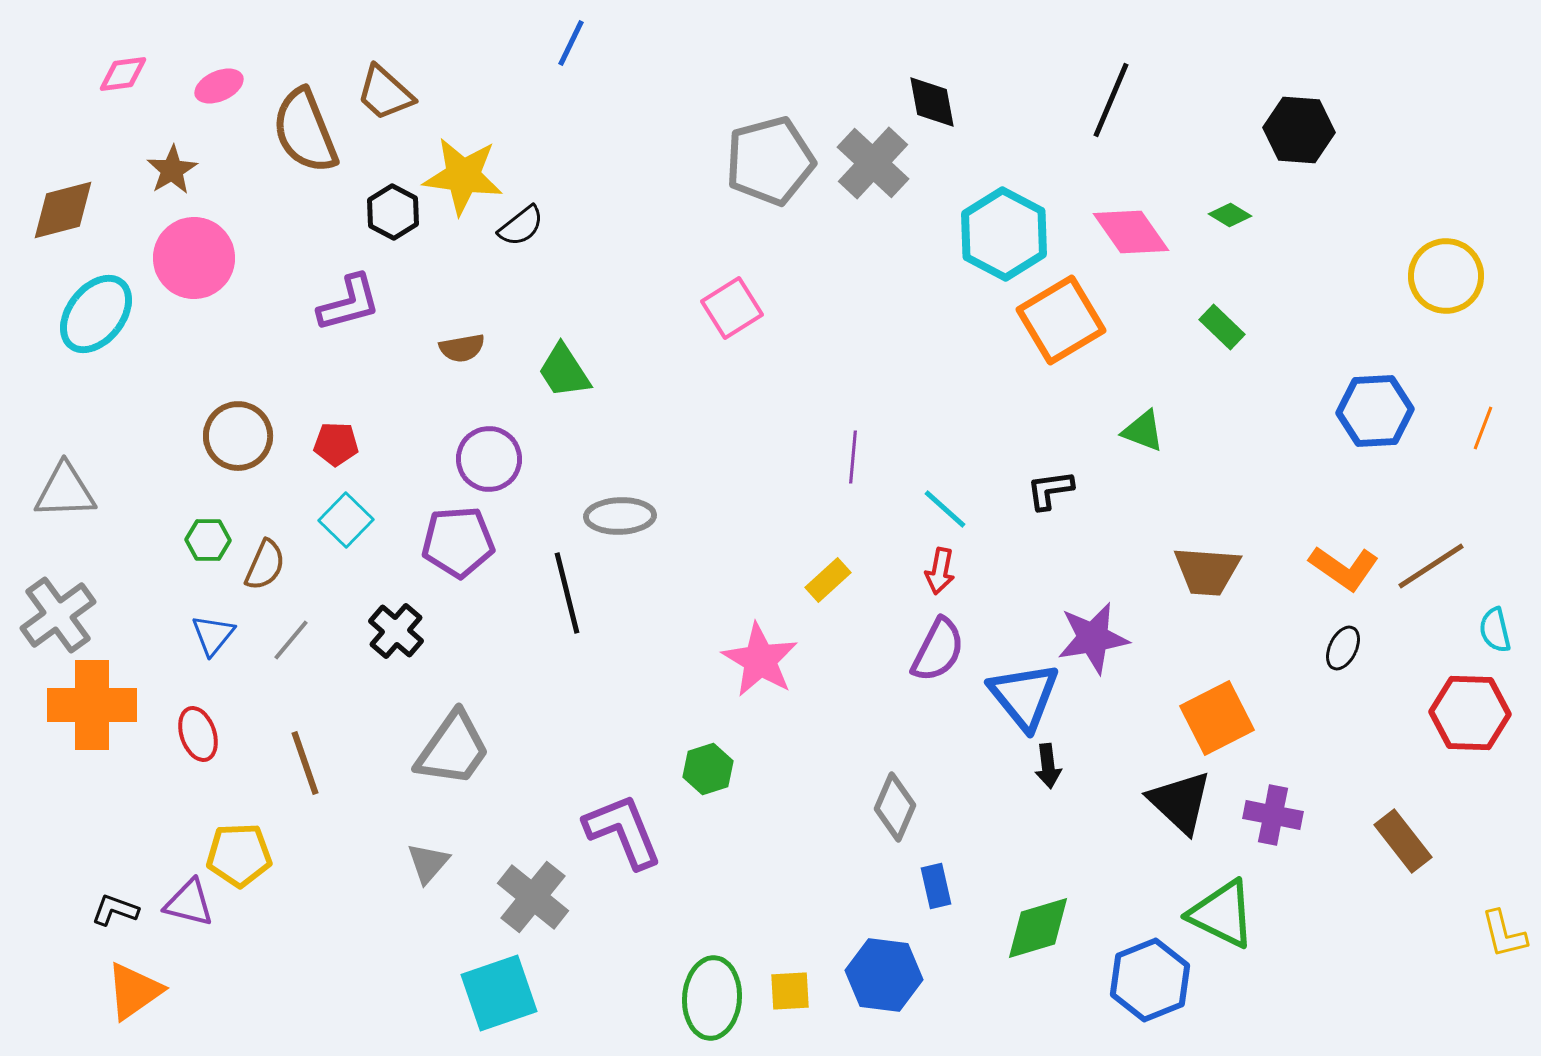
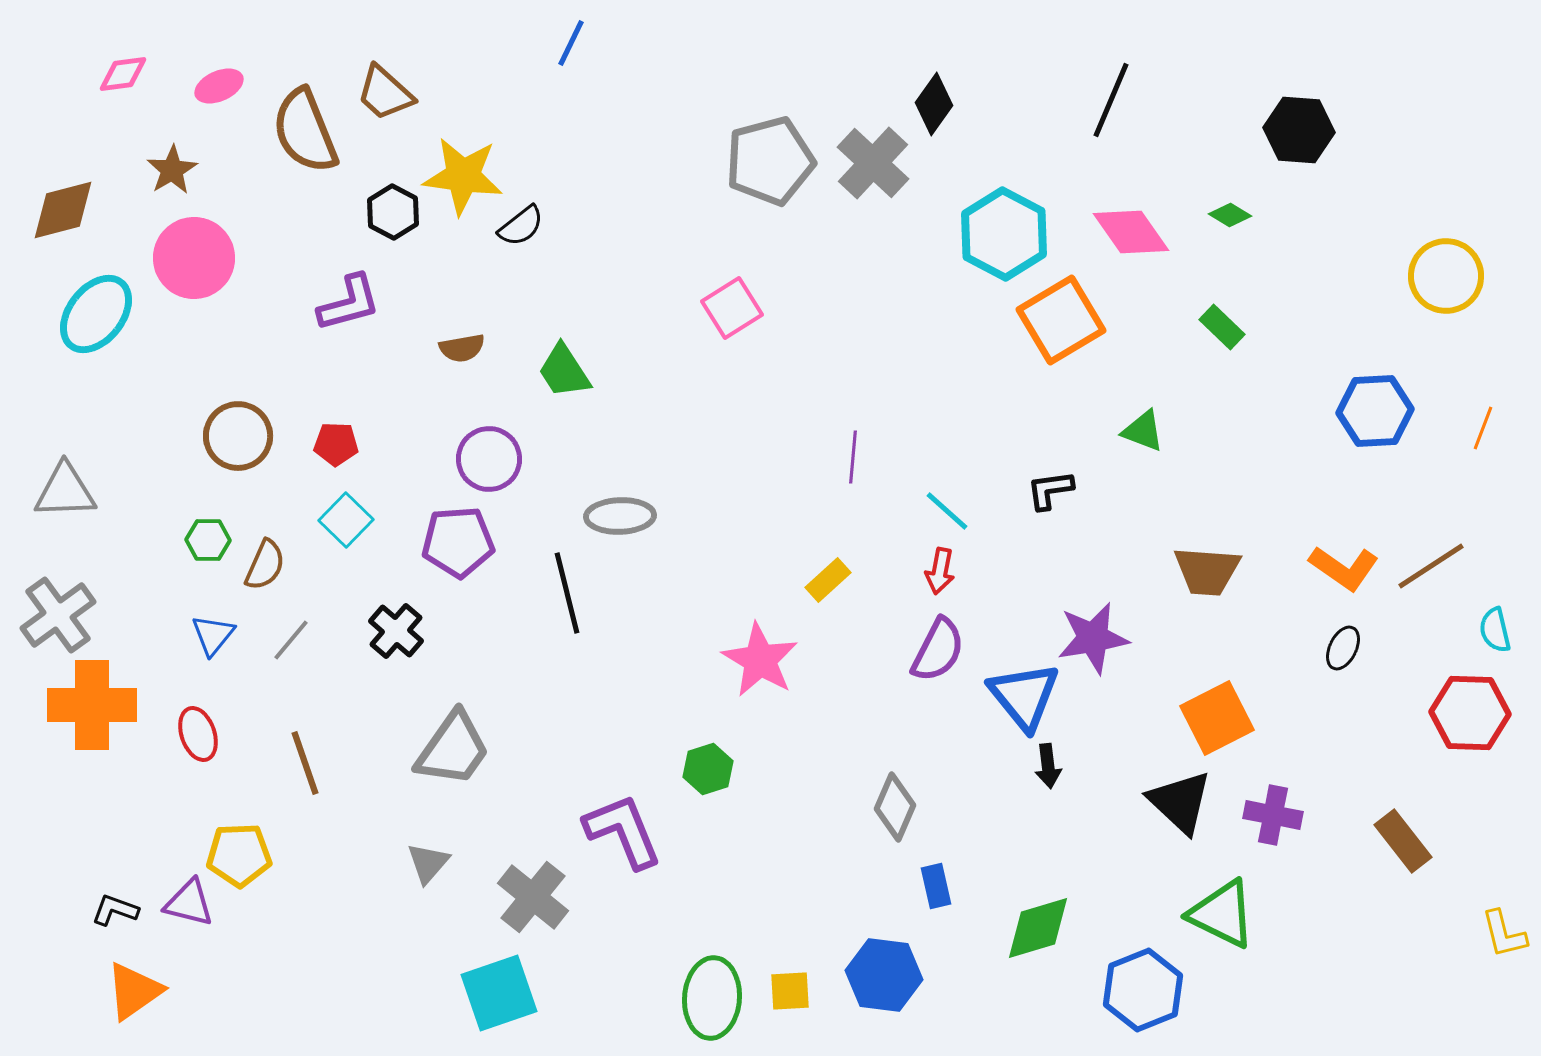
black diamond at (932, 102): moved 2 px right, 2 px down; rotated 46 degrees clockwise
cyan line at (945, 509): moved 2 px right, 2 px down
blue hexagon at (1150, 980): moved 7 px left, 10 px down
